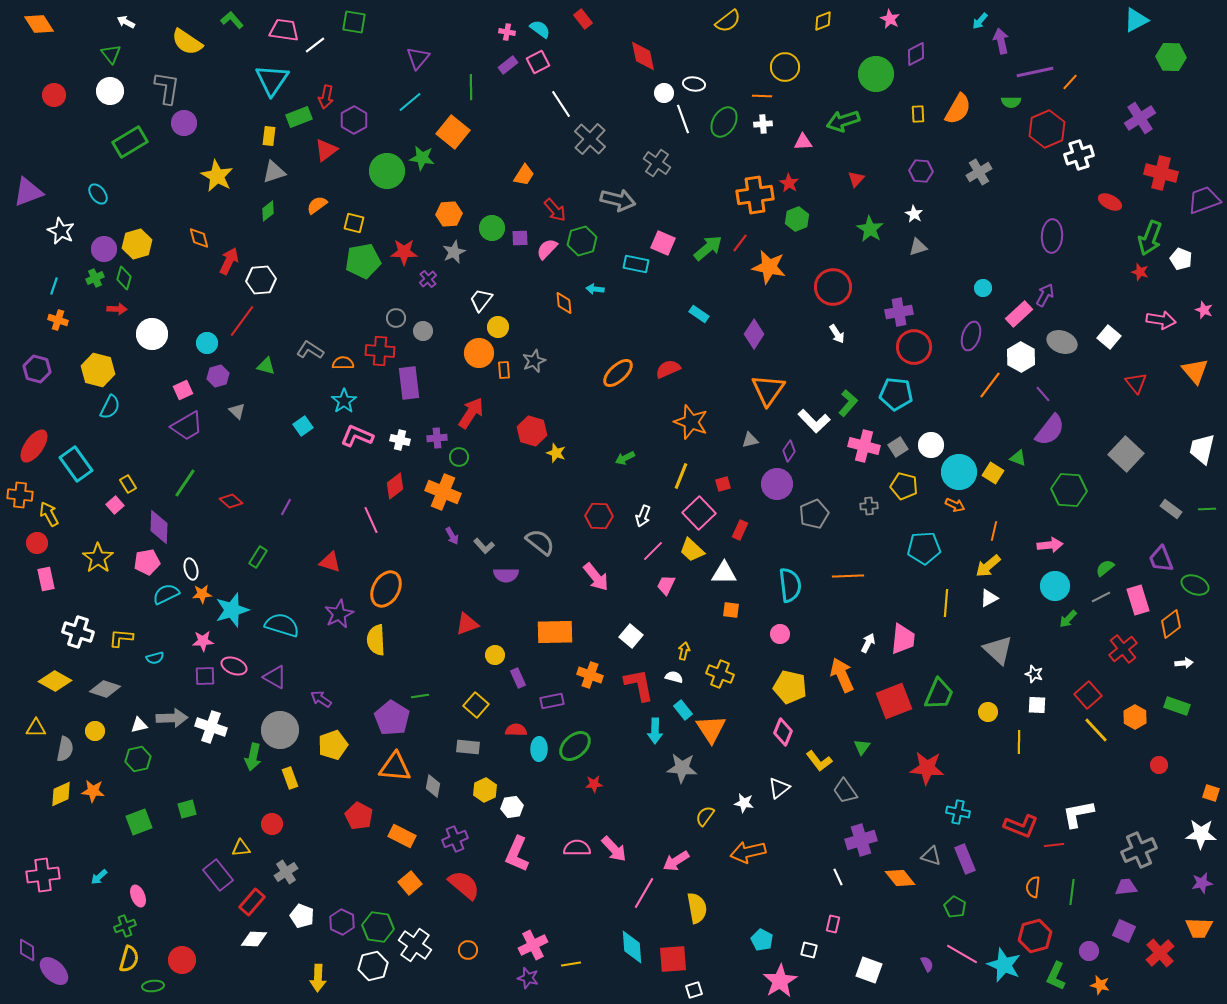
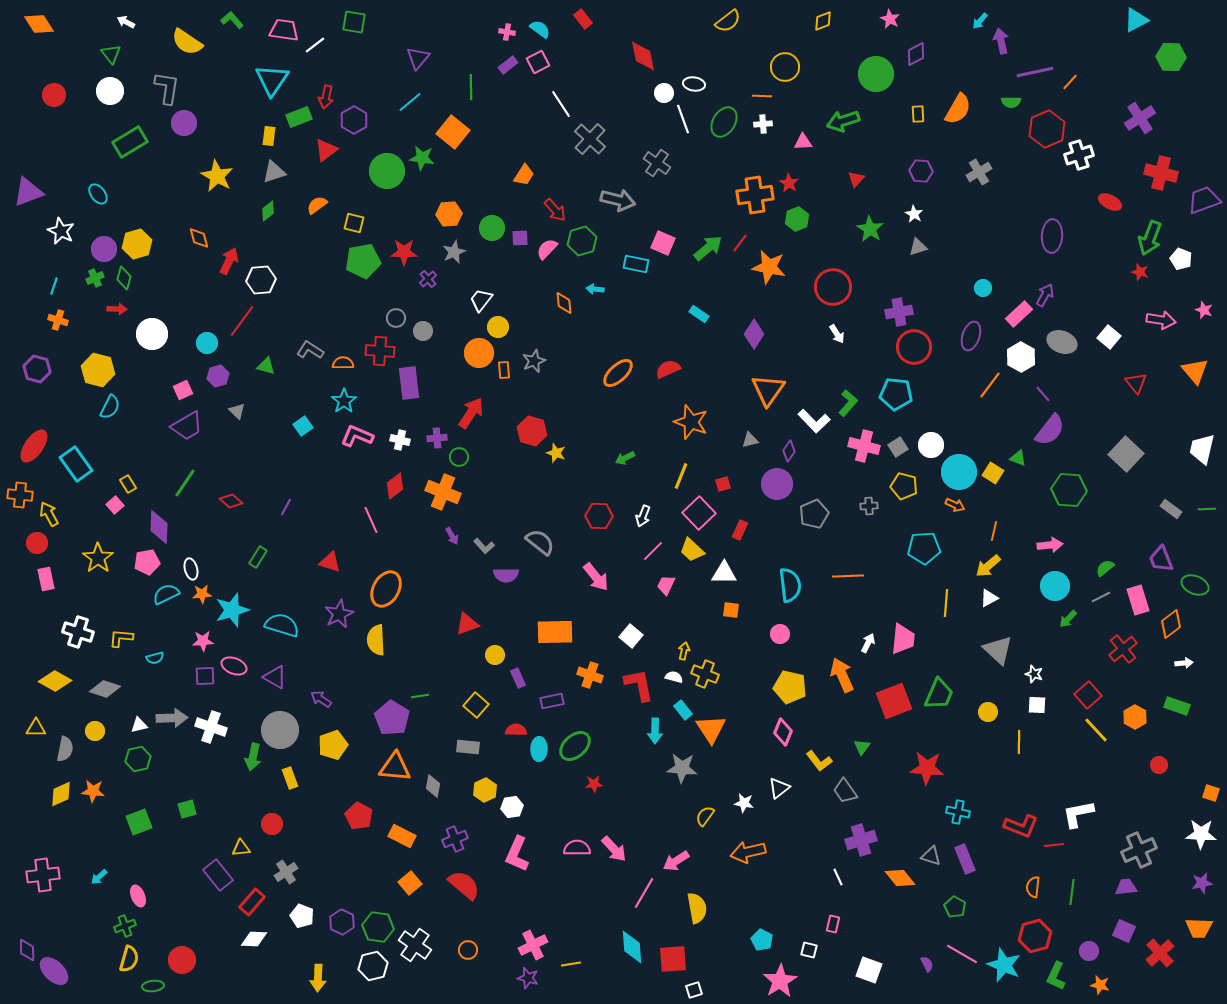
yellow cross at (720, 674): moved 15 px left
